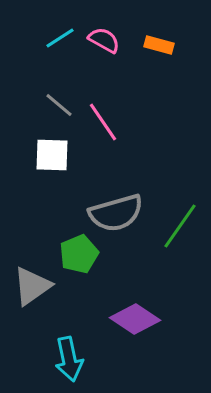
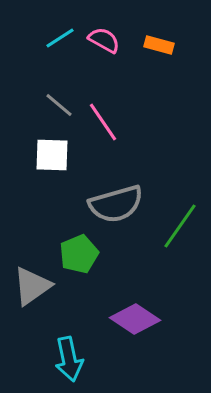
gray semicircle: moved 9 px up
